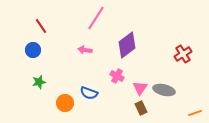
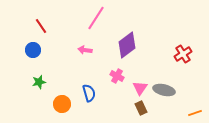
blue semicircle: rotated 126 degrees counterclockwise
orange circle: moved 3 px left, 1 px down
